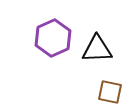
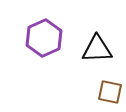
purple hexagon: moved 9 px left
